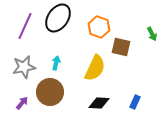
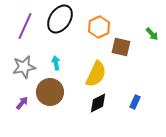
black ellipse: moved 2 px right, 1 px down
orange hexagon: rotated 15 degrees clockwise
green arrow: rotated 16 degrees counterclockwise
cyan arrow: rotated 24 degrees counterclockwise
yellow semicircle: moved 1 px right, 6 px down
black diamond: moved 1 px left; rotated 30 degrees counterclockwise
